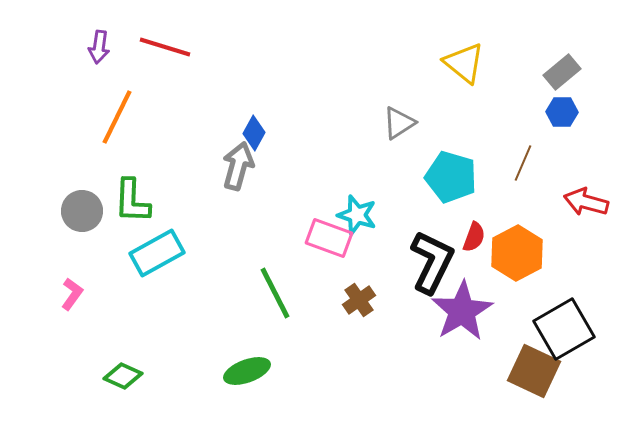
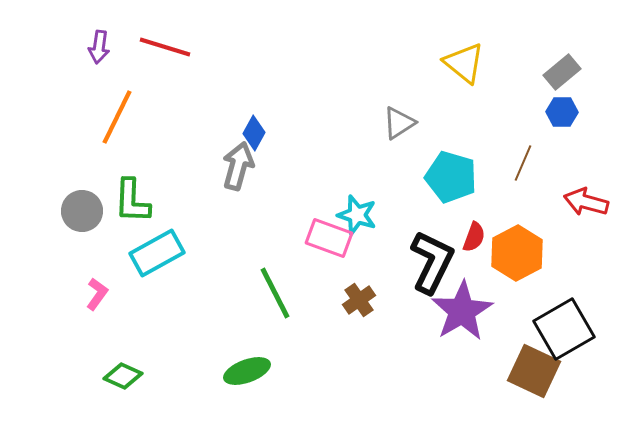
pink L-shape: moved 25 px right
